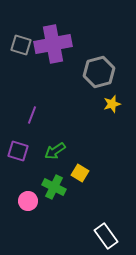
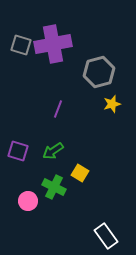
purple line: moved 26 px right, 6 px up
green arrow: moved 2 px left
